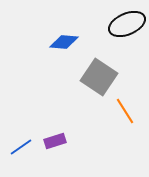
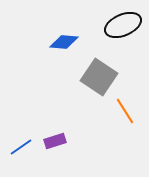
black ellipse: moved 4 px left, 1 px down
